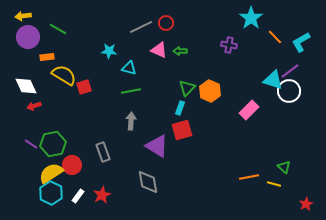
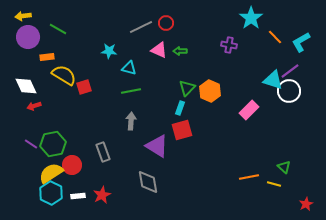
white rectangle at (78, 196): rotated 48 degrees clockwise
